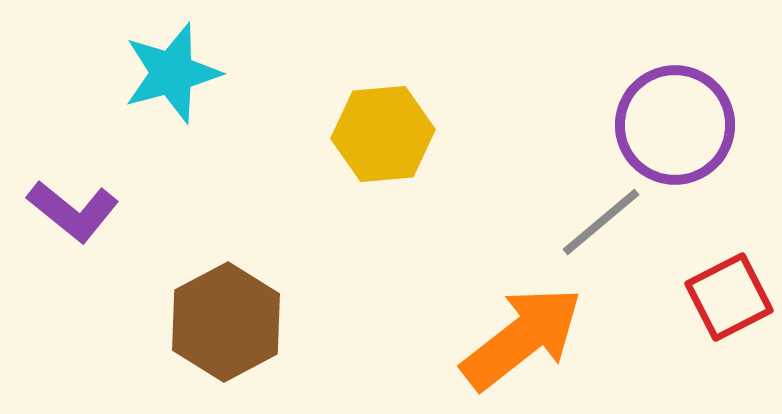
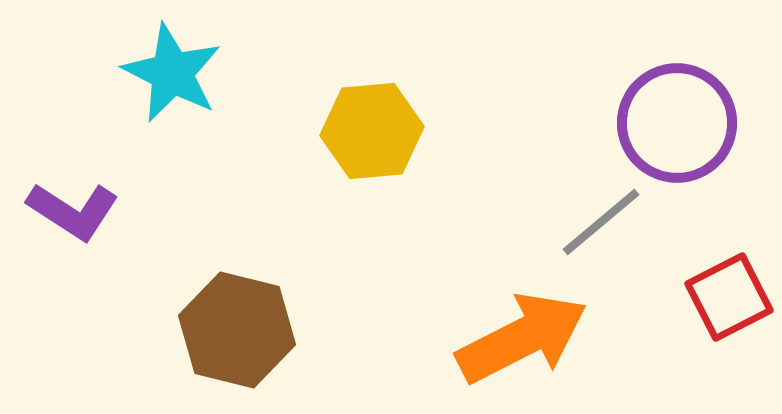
cyan star: rotated 30 degrees counterclockwise
purple circle: moved 2 px right, 2 px up
yellow hexagon: moved 11 px left, 3 px up
purple L-shape: rotated 6 degrees counterclockwise
brown hexagon: moved 11 px right, 8 px down; rotated 18 degrees counterclockwise
orange arrow: rotated 11 degrees clockwise
